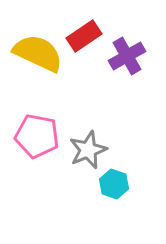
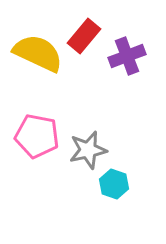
red rectangle: rotated 16 degrees counterclockwise
purple cross: rotated 9 degrees clockwise
gray star: rotated 9 degrees clockwise
